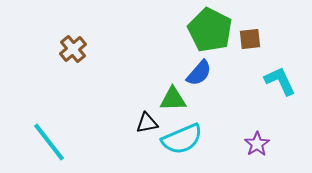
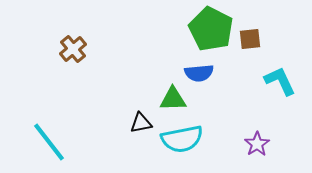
green pentagon: moved 1 px right, 1 px up
blue semicircle: rotated 44 degrees clockwise
black triangle: moved 6 px left
cyan semicircle: rotated 12 degrees clockwise
